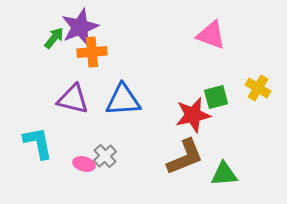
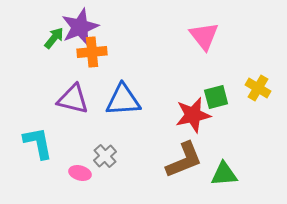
pink triangle: moved 7 px left, 1 px down; rotated 32 degrees clockwise
brown L-shape: moved 1 px left, 3 px down
pink ellipse: moved 4 px left, 9 px down
